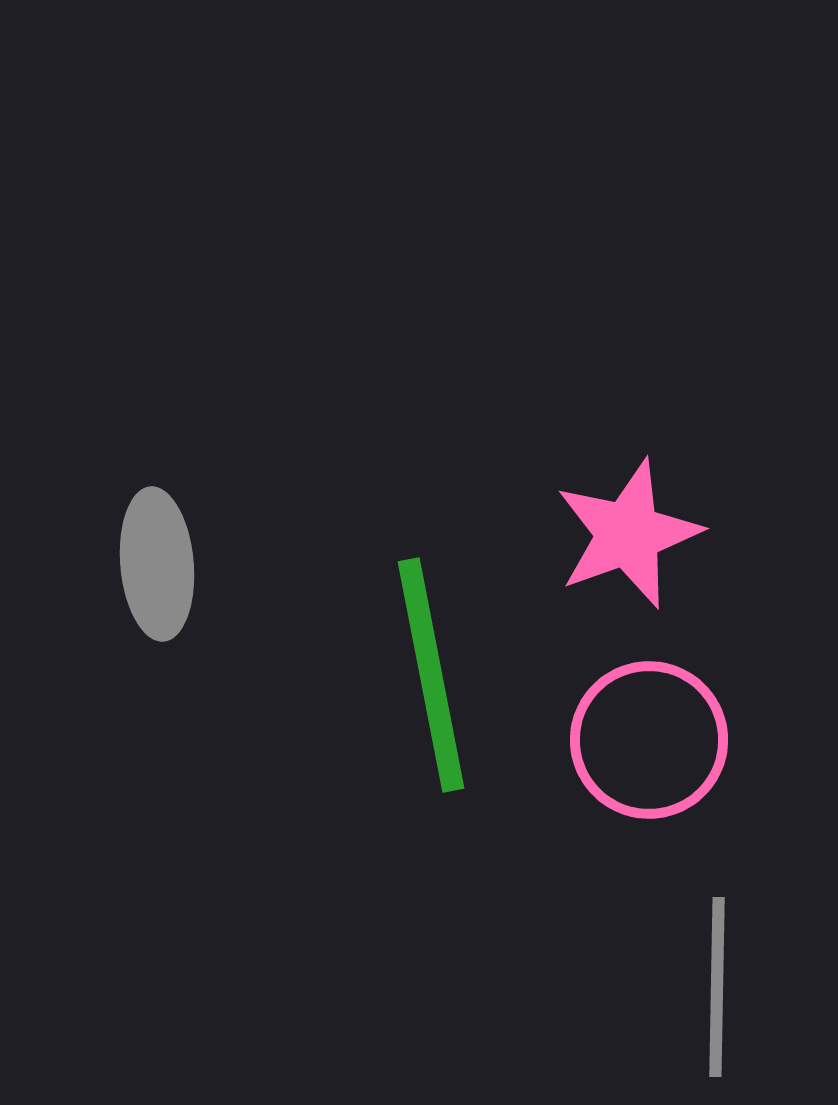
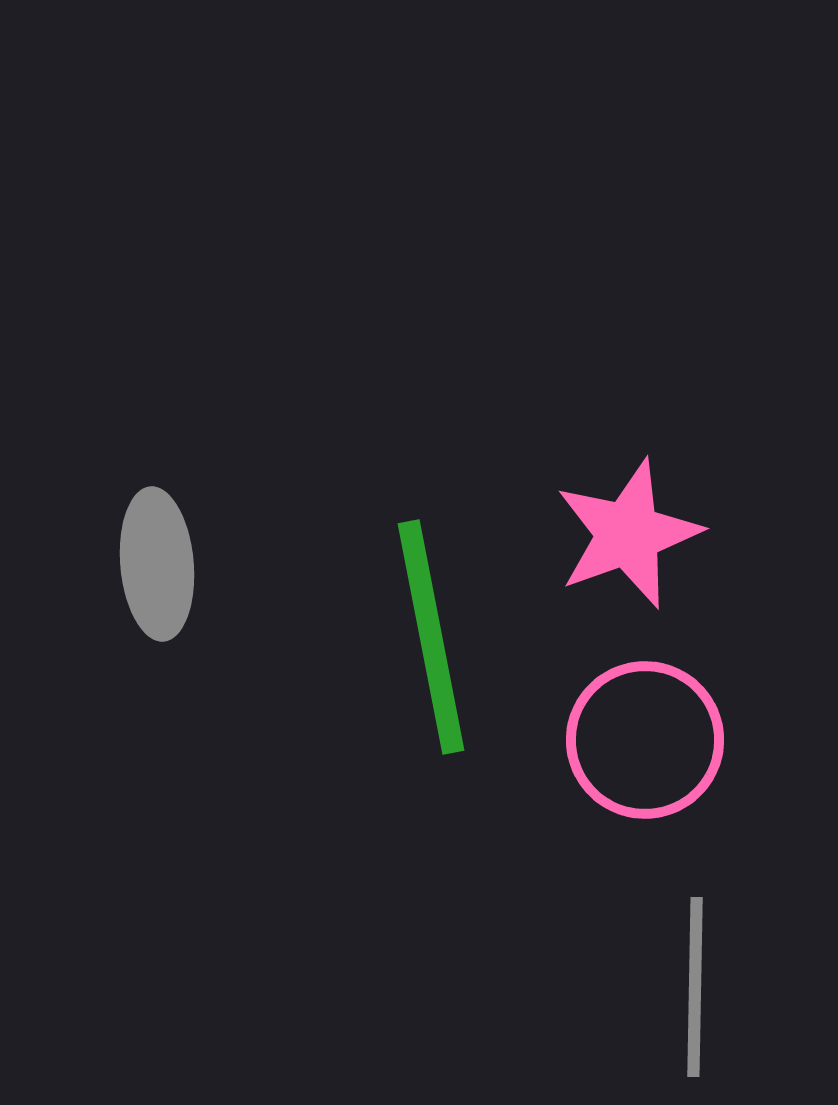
green line: moved 38 px up
pink circle: moved 4 px left
gray line: moved 22 px left
